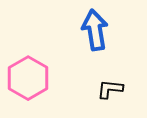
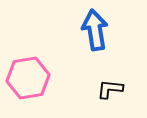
pink hexagon: rotated 21 degrees clockwise
